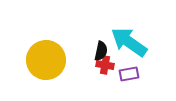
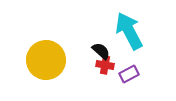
cyan arrow: moved 11 px up; rotated 27 degrees clockwise
black semicircle: rotated 60 degrees counterclockwise
purple rectangle: rotated 18 degrees counterclockwise
